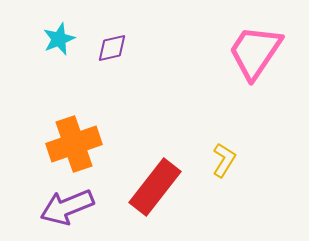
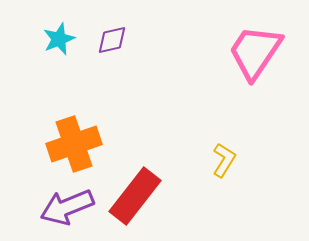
purple diamond: moved 8 px up
red rectangle: moved 20 px left, 9 px down
